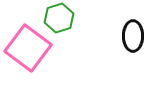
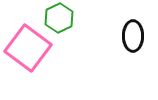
green hexagon: rotated 8 degrees counterclockwise
